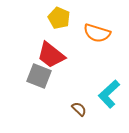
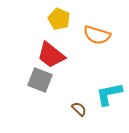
yellow pentagon: moved 1 px down
orange semicircle: moved 2 px down
gray square: moved 1 px right, 4 px down
cyan L-shape: rotated 32 degrees clockwise
